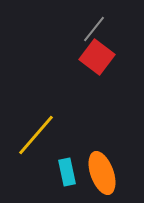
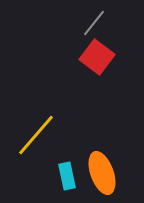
gray line: moved 6 px up
cyan rectangle: moved 4 px down
